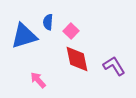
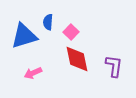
pink square: moved 1 px down
purple L-shape: rotated 40 degrees clockwise
pink arrow: moved 5 px left, 7 px up; rotated 72 degrees counterclockwise
